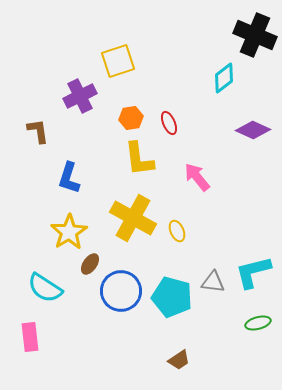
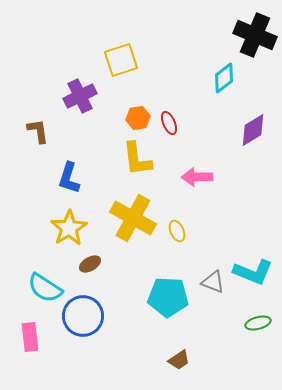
yellow square: moved 3 px right, 1 px up
orange hexagon: moved 7 px right
purple diamond: rotated 56 degrees counterclockwise
yellow L-shape: moved 2 px left
pink arrow: rotated 52 degrees counterclockwise
yellow star: moved 4 px up
brown ellipse: rotated 25 degrees clockwise
cyan L-shape: rotated 144 degrees counterclockwise
gray triangle: rotated 15 degrees clockwise
blue circle: moved 38 px left, 25 px down
cyan pentagon: moved 4 px left; rotated 12 degrees counterclockwise
